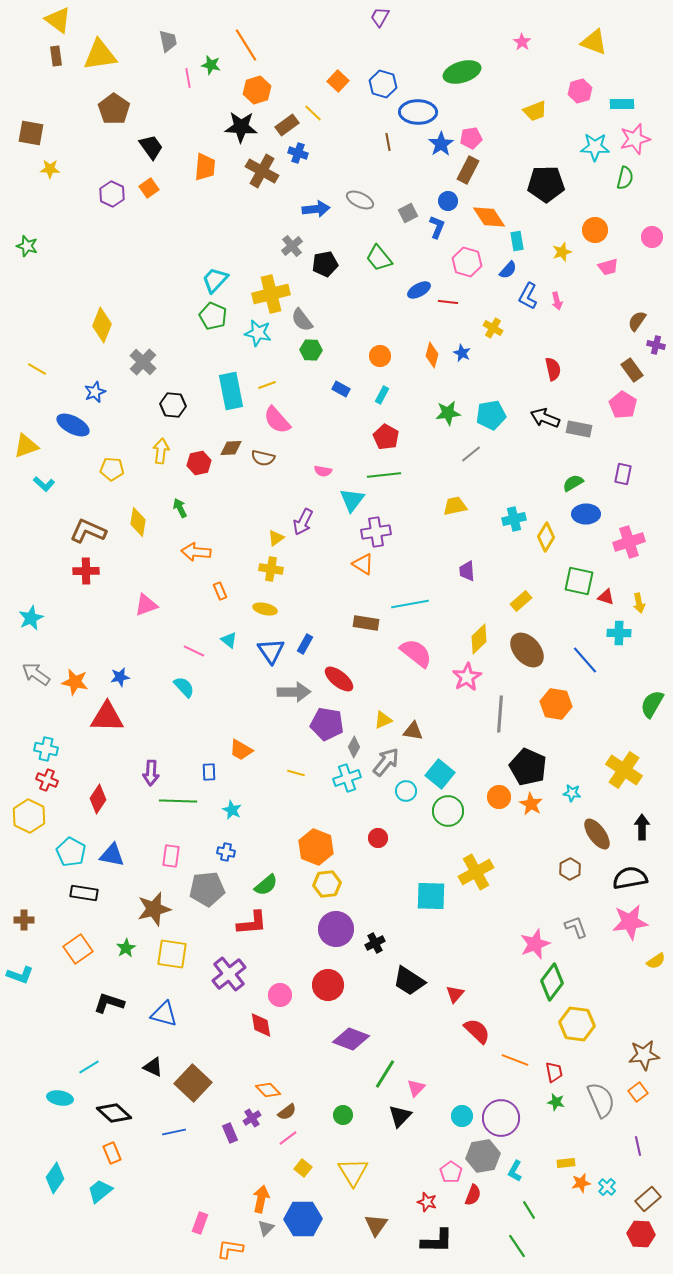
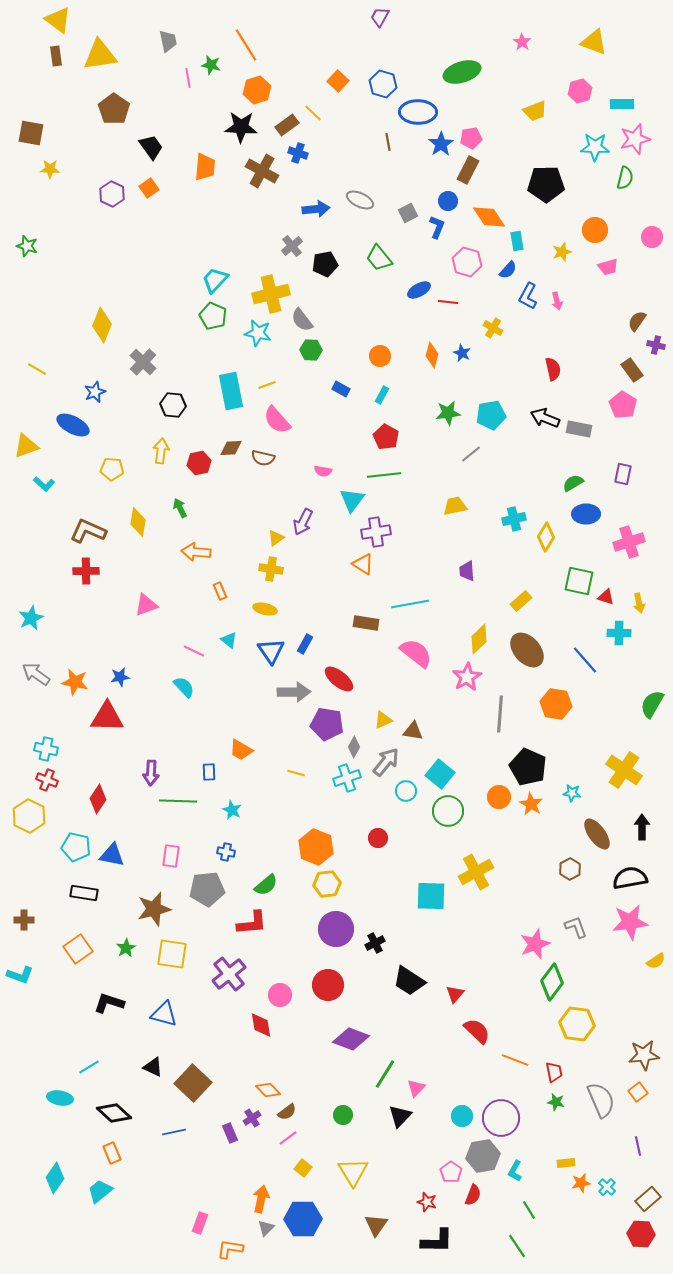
cyan pentagon at (71, 852): moved 5 px right, 5 px up; rotated 16 degrees counterclockwise
